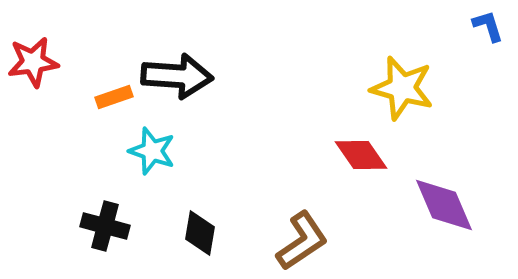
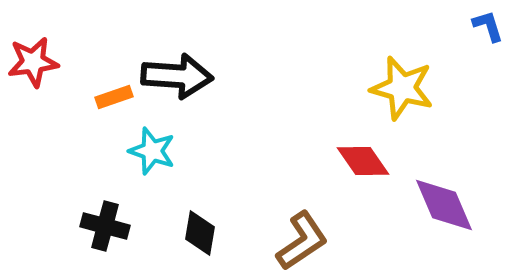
red diamond: moved 2 px right, 6 px down
